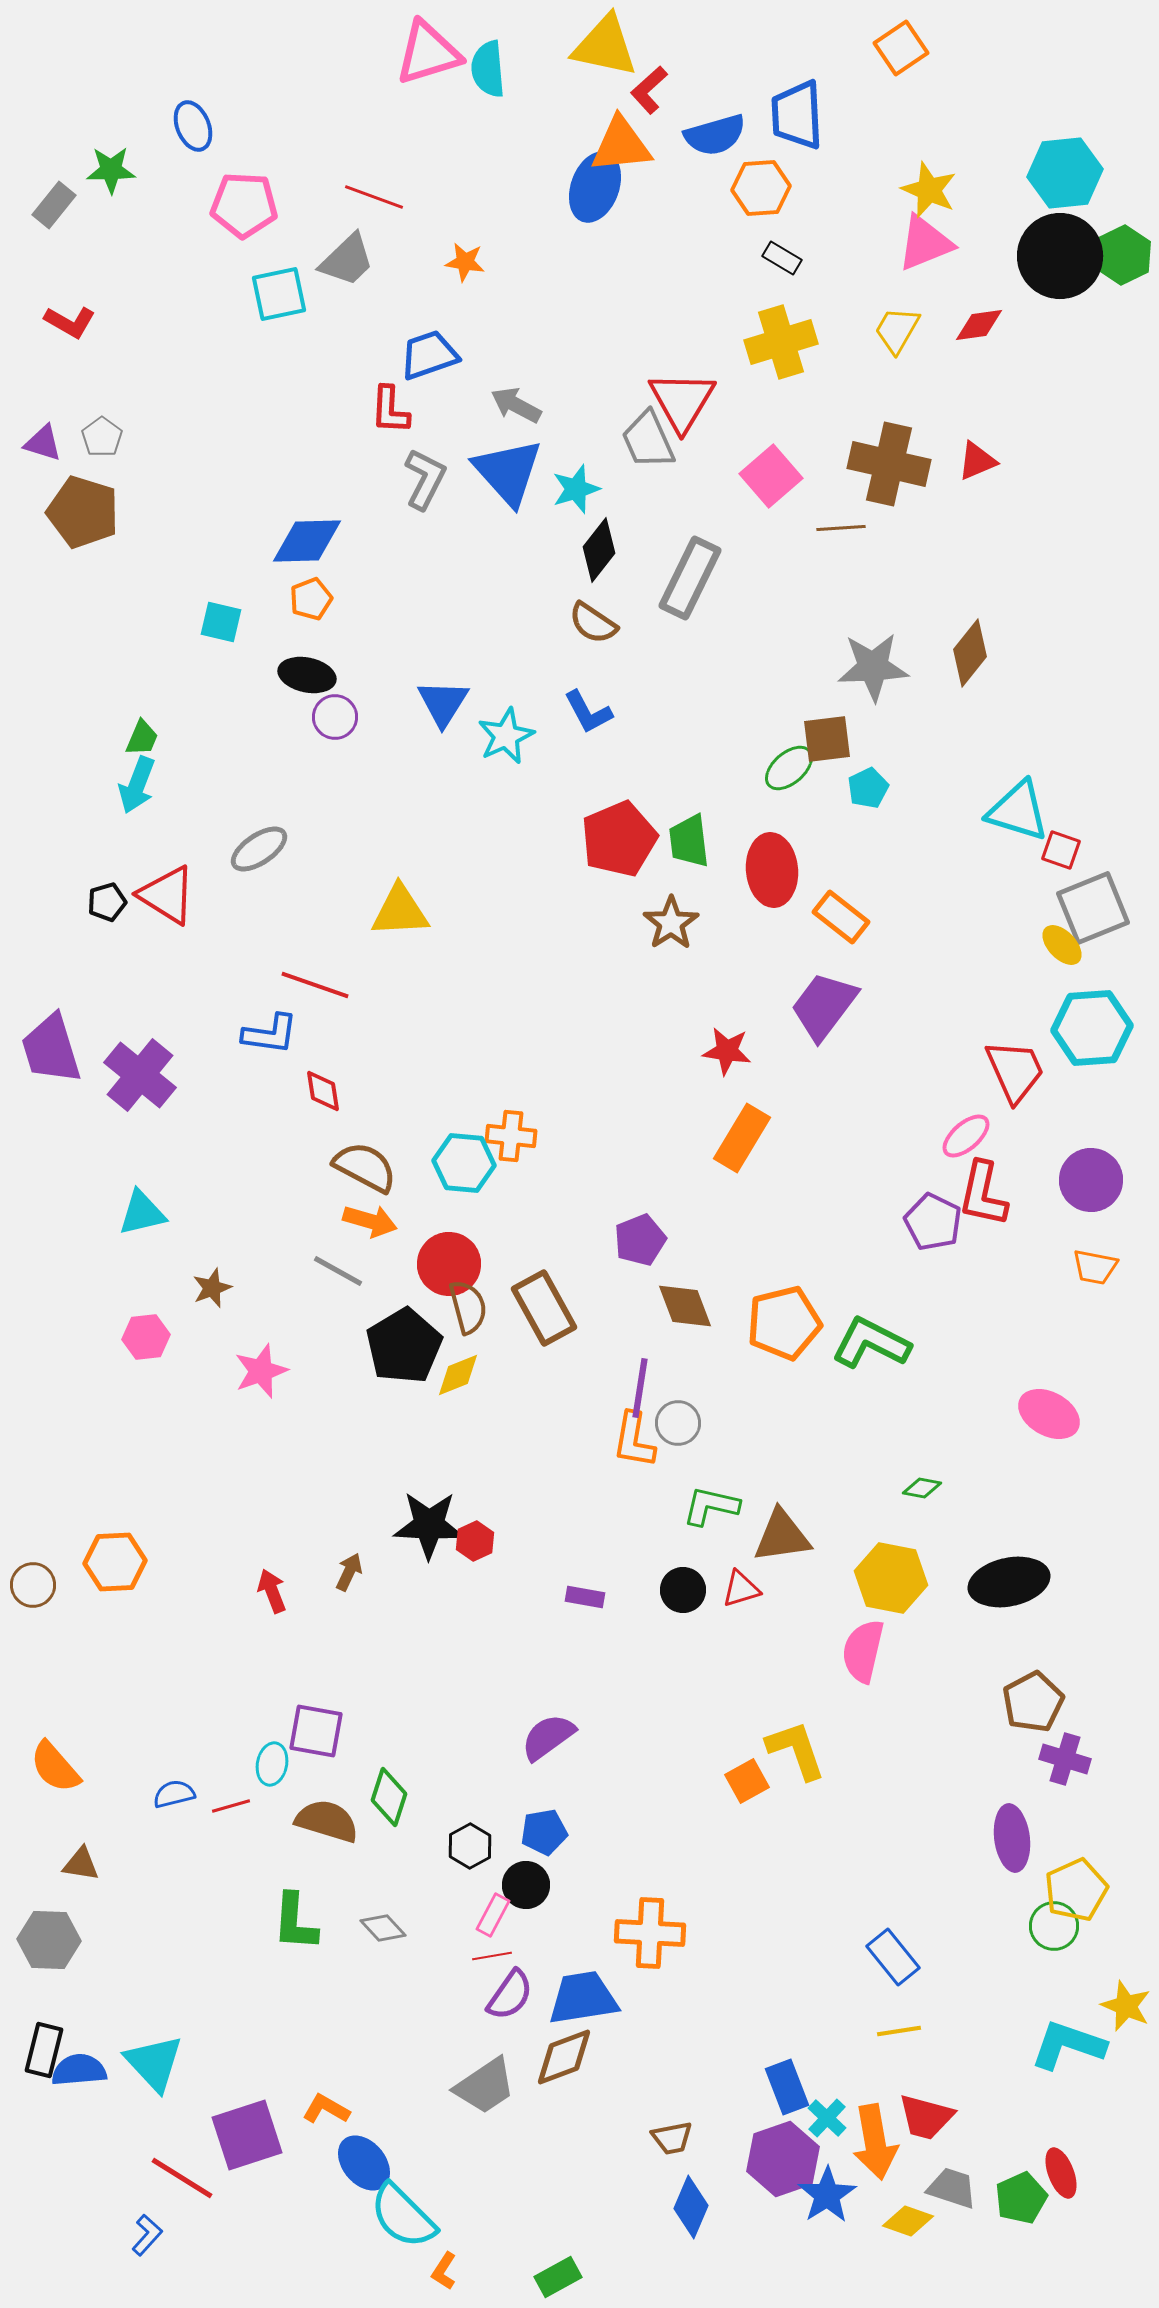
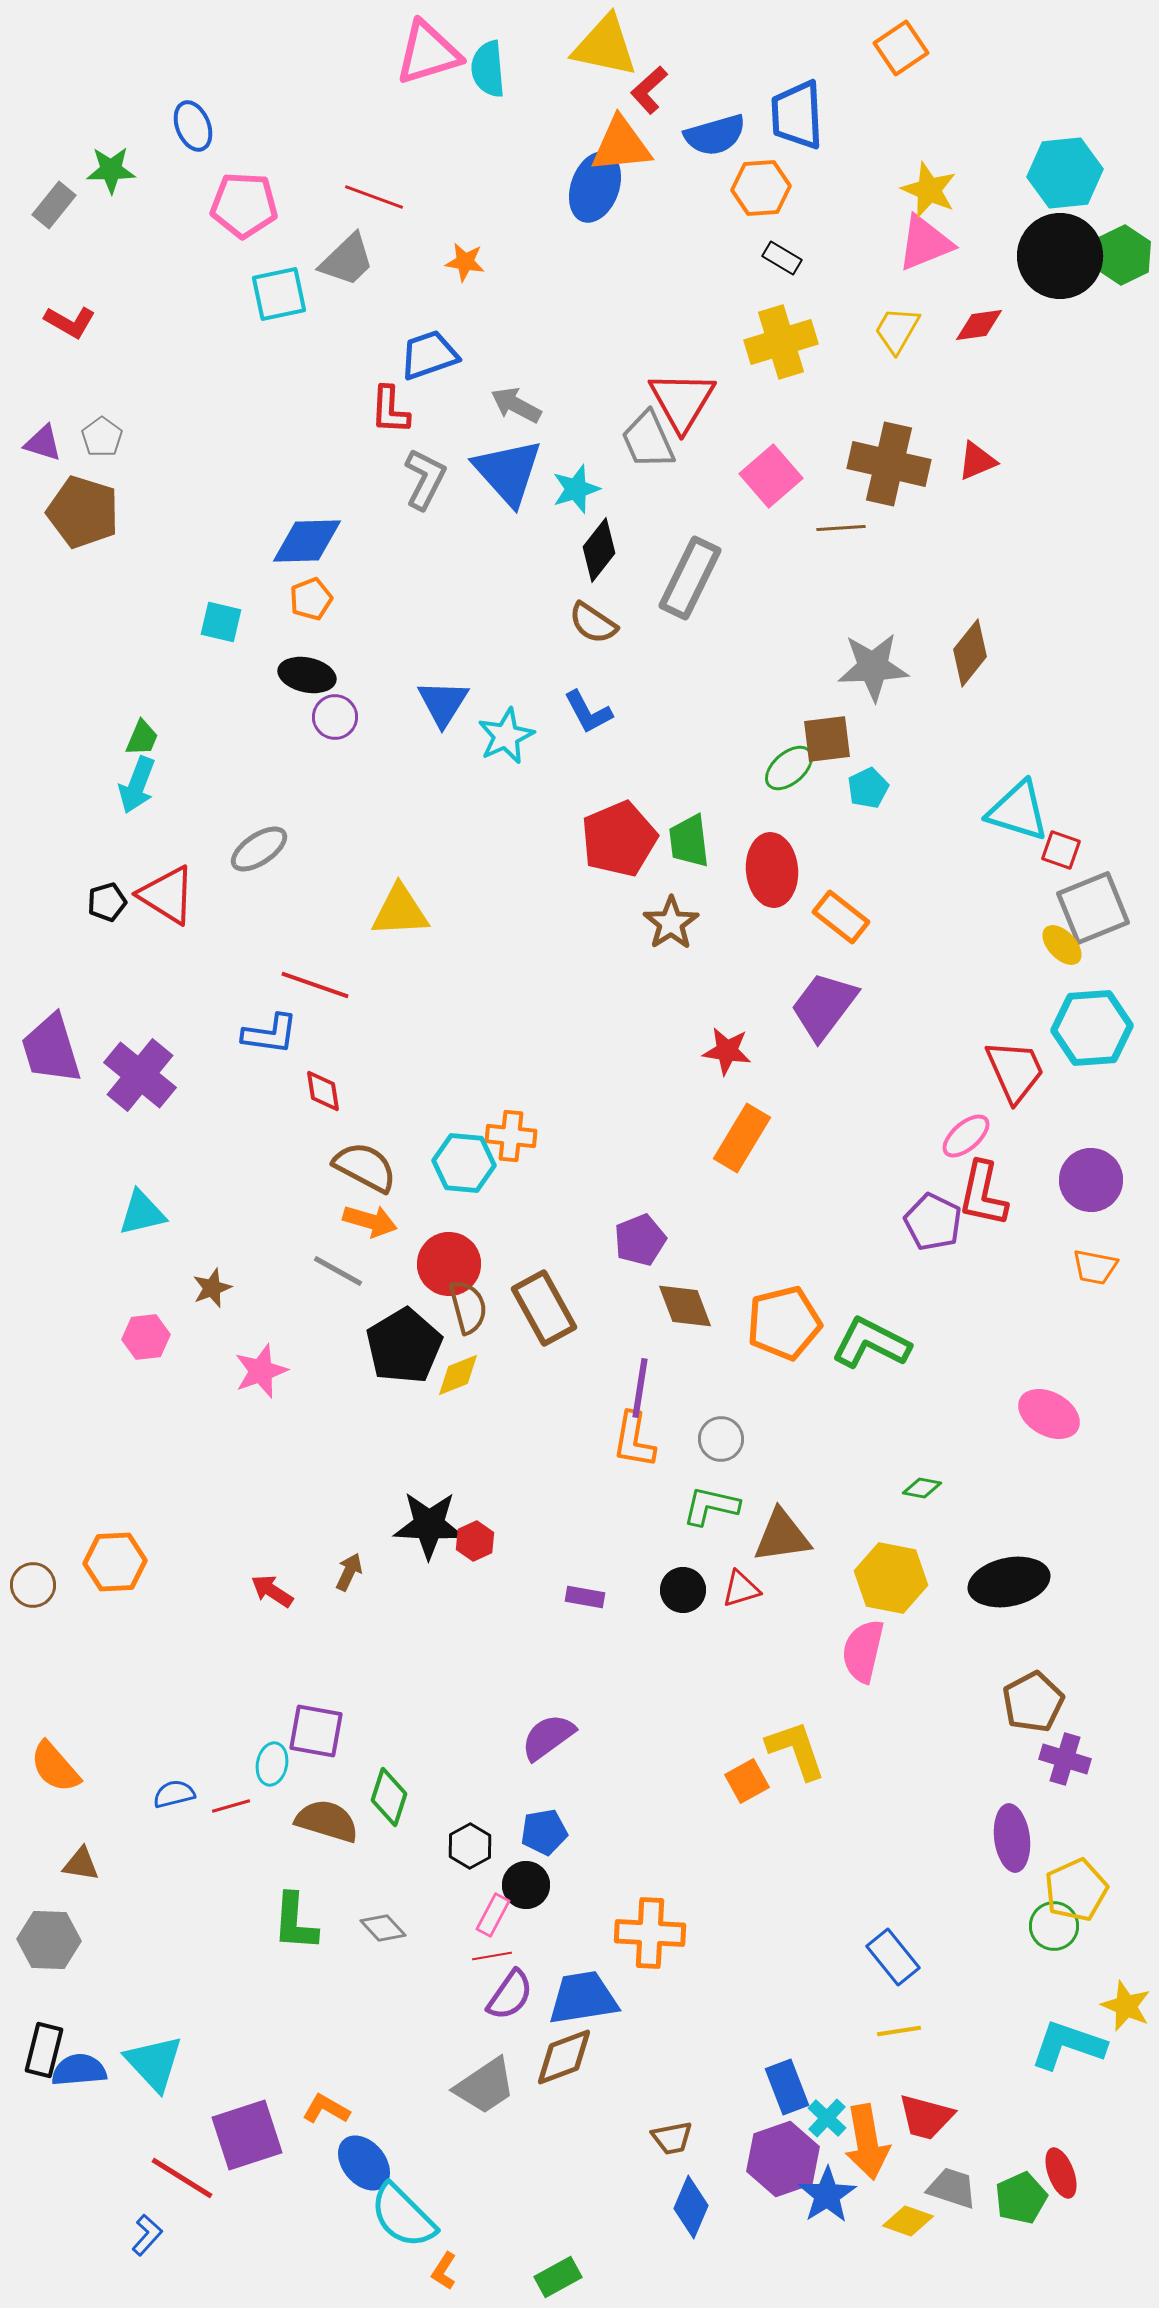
gray circle at (678, 1423): moved 43 px right, 16 px down
red arrow at (272, 1591): rotated 36 degrees counterclockwise
orange arrow at (875, 2142): moved 8 px left
